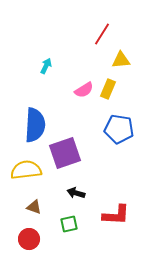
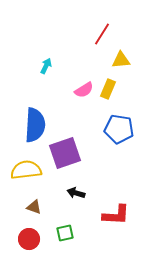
green square: moved 4 px left, 9 px down
